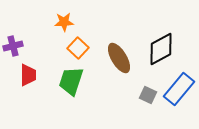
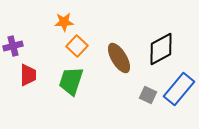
orange square: moved 1 px left, 2 px up
